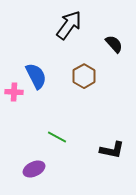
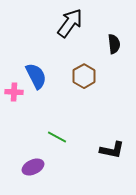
black arrow: moved 1 px right, 2 px up
black semicircle: rotated 36 degrees clockwise
purple ellipse: moved 1 px left, 2 px up
